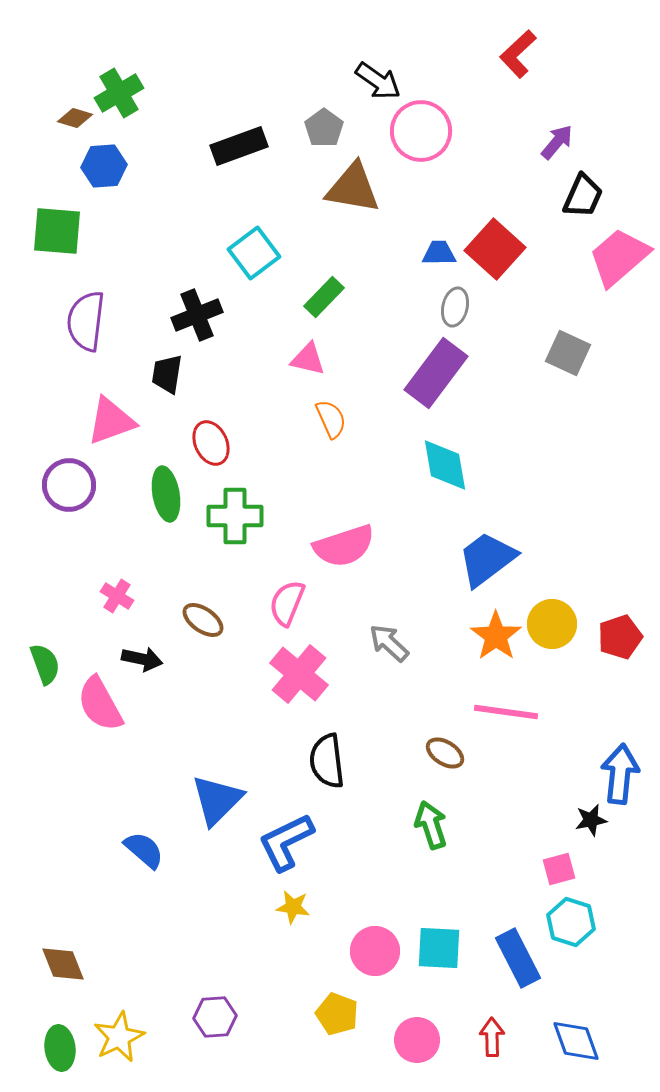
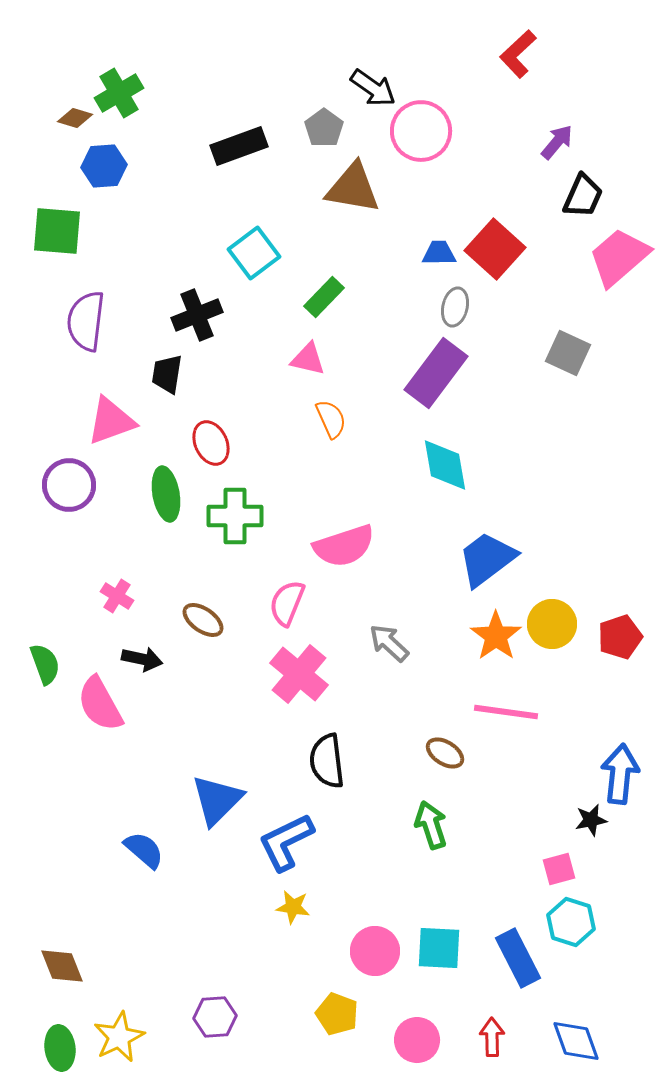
black arrow at (378, 81): moved 5 px left, 7 px down
brown diamond at (63, 964): moved 1 px left, 2 px down
